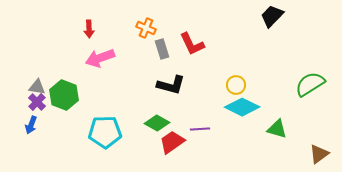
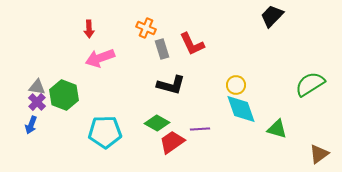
cyan diamond: moved 1 px left, 2 px down; rotated 44 degrees clockwise
